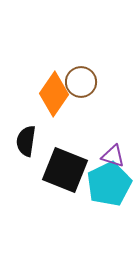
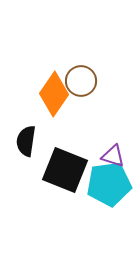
brown circle: moved 1 px up
cyan pentagon: rotated 18 degrees clockwise
